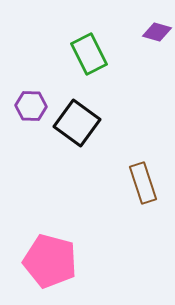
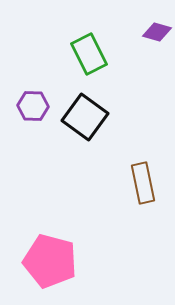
purple hexagon: moved 2 px right
black square: moved 8 px right, 6 px up
brown rectangle: rotated 6 degrees clockwise
